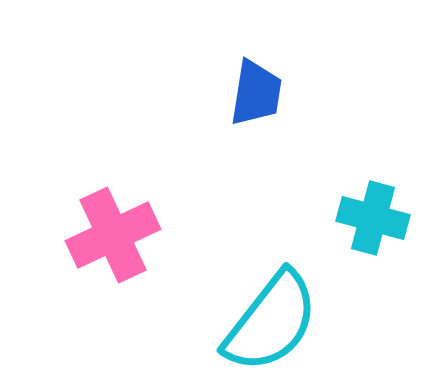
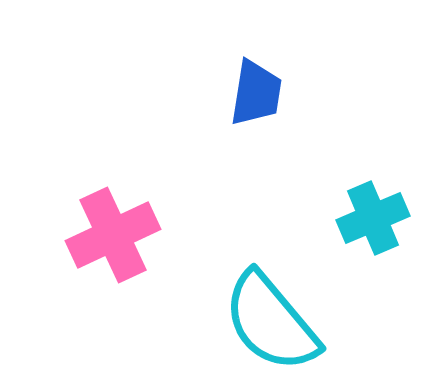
cyan cross: rotated 38 degrees counterclockwise
cyan semicircle: rotated 102 degrees clockwise
